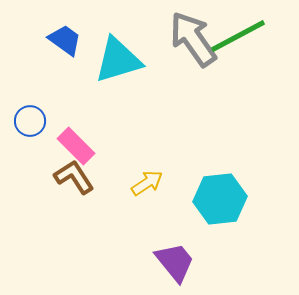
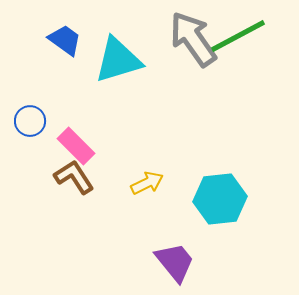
yellow arrow: rotated 8 degrees clockwise
